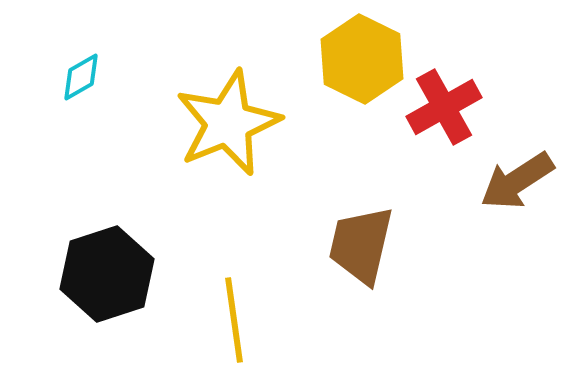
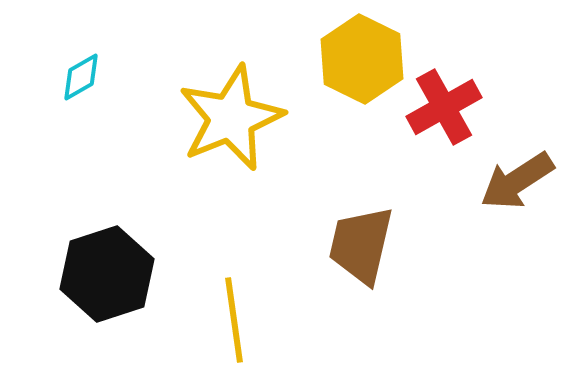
yellow star: moved 3 px right, 5 px up
